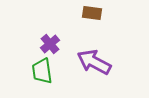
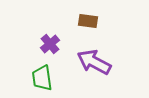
brown rectangle: moved 4 px left, 8 px down
green trapezoid: moved 7 px down
